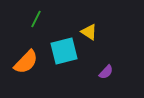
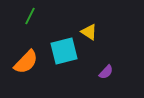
green line: moved 6 px left, 3 px up
